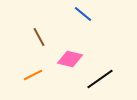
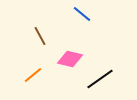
blue line: moved 1 px left
brown line: moved 1 px right, 1 px up
orange line: rotated 12 degrees counterclockwise
